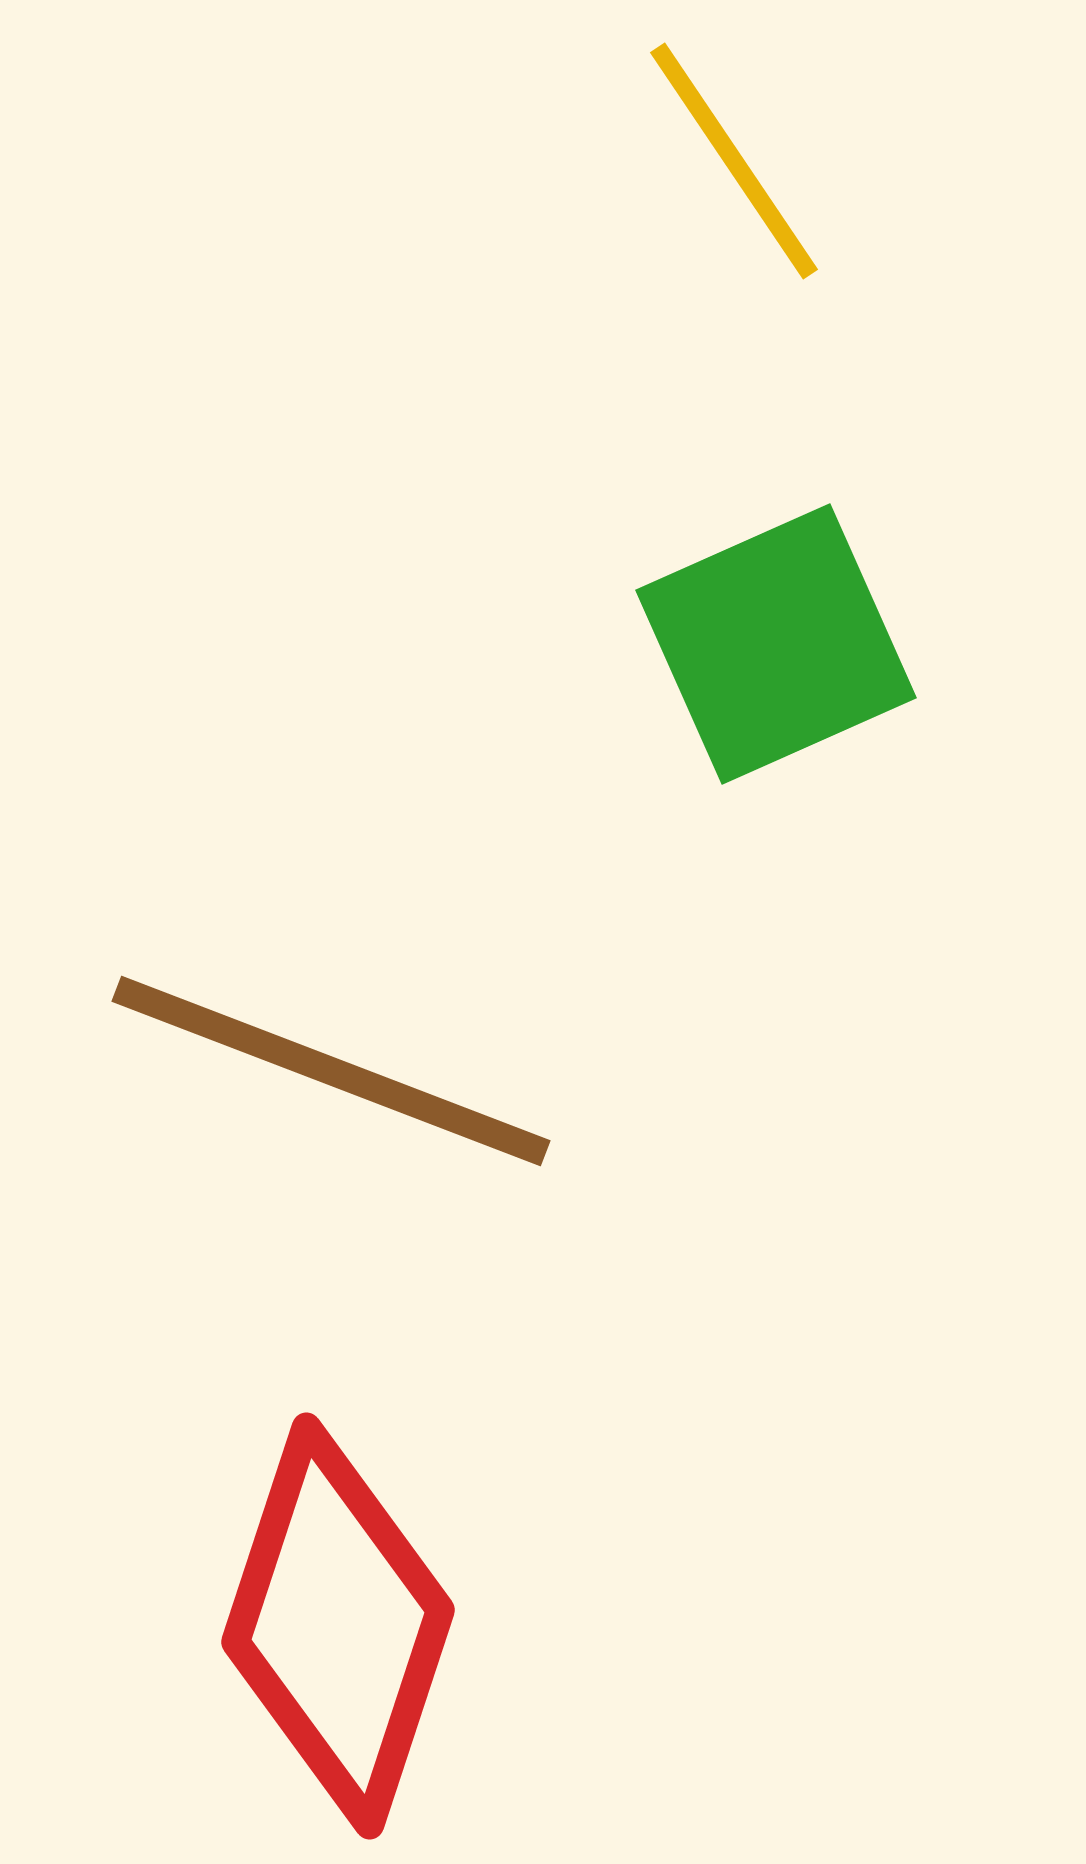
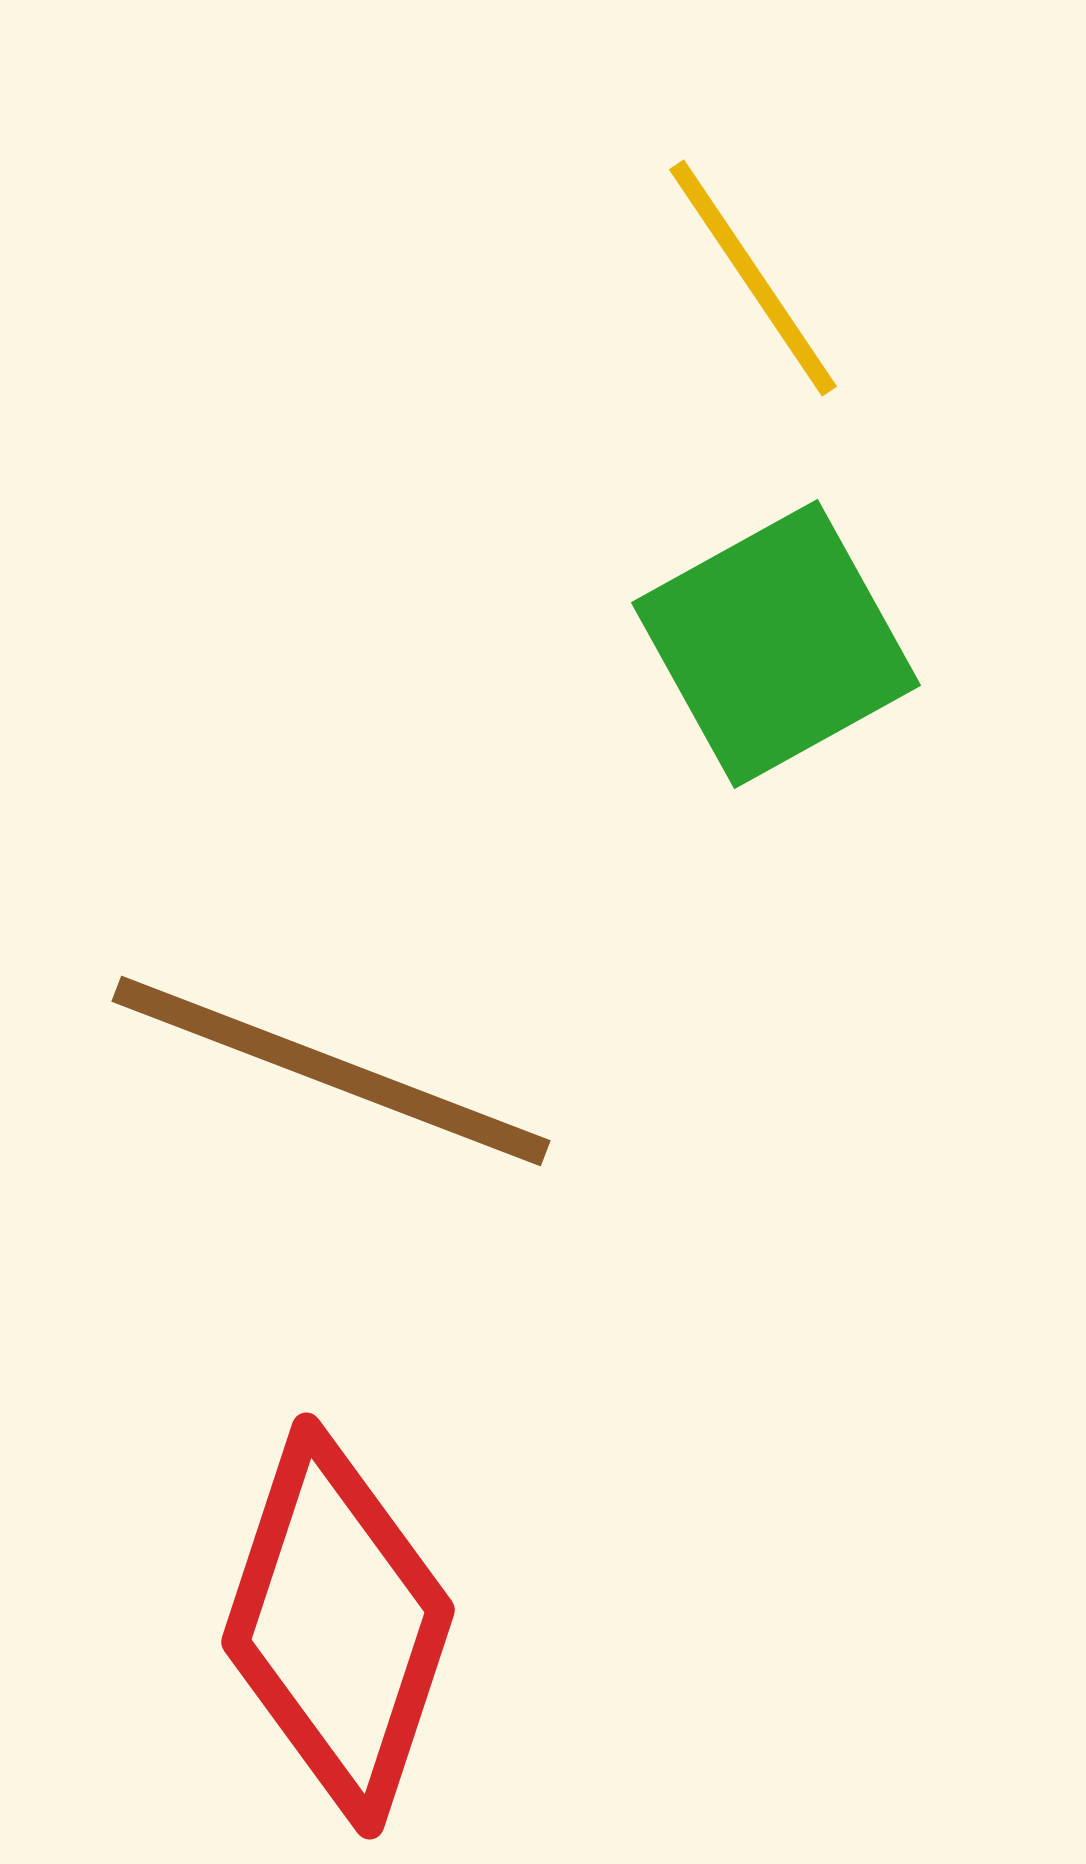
yellow line: moved 19 px right, 117 px down
green square: rotated 5 degrees counterclockwise
